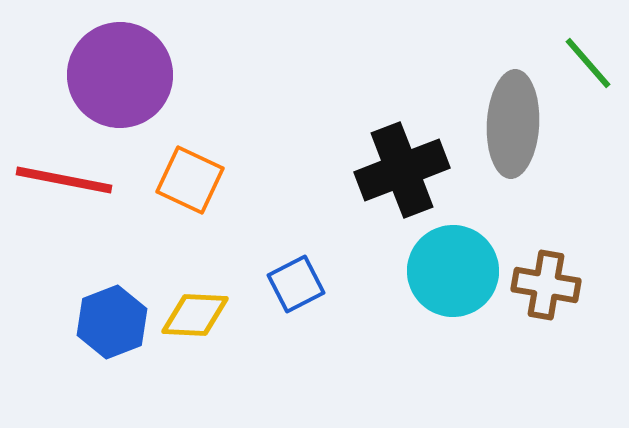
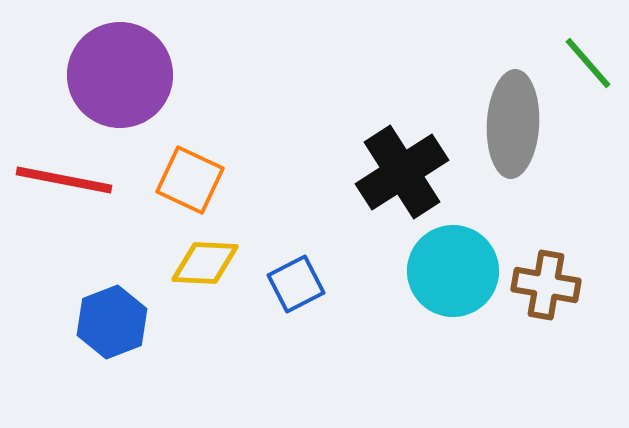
black cross: moved 2 px down; rotated 12 degrees counterclockwise
yellow diamond: moved 10 px right, 52 px up
